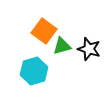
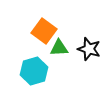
green triangle: moved 3 px left, 2 px down; rotated 12 degrees clockwise
